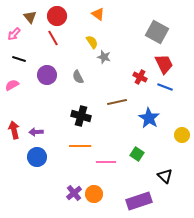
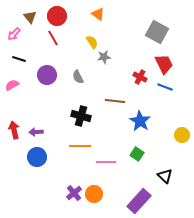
gray star: rotated 24 degrees counterclockwise
brown line: moved 2 px left, 1 px up; rotated 18 degrees clockwise
blue star: moved 9 px left, 3 px down
purple rectangle: rotated 30 degrees counterclockwise
